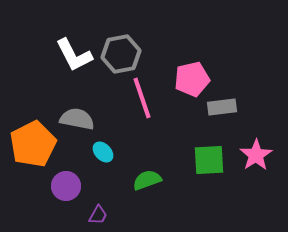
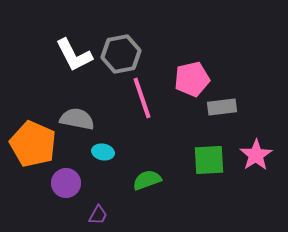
orange pentagon: rotated 21 degrees counterclockwise
cyan ellipse: rotated 35 degrees counterclockwise
purple circle: moved 3 px up
